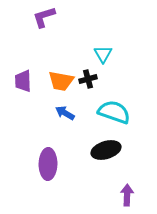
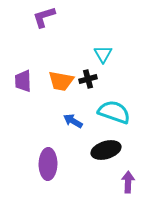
blue arrow: moved 8 px right, 8 px down
purple arrow: moved 1 px right, 13 px up
